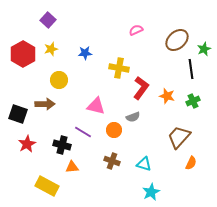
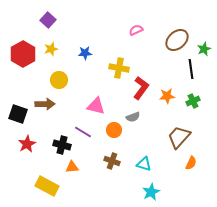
orange star: rotated 21 degrees counterclockwise
